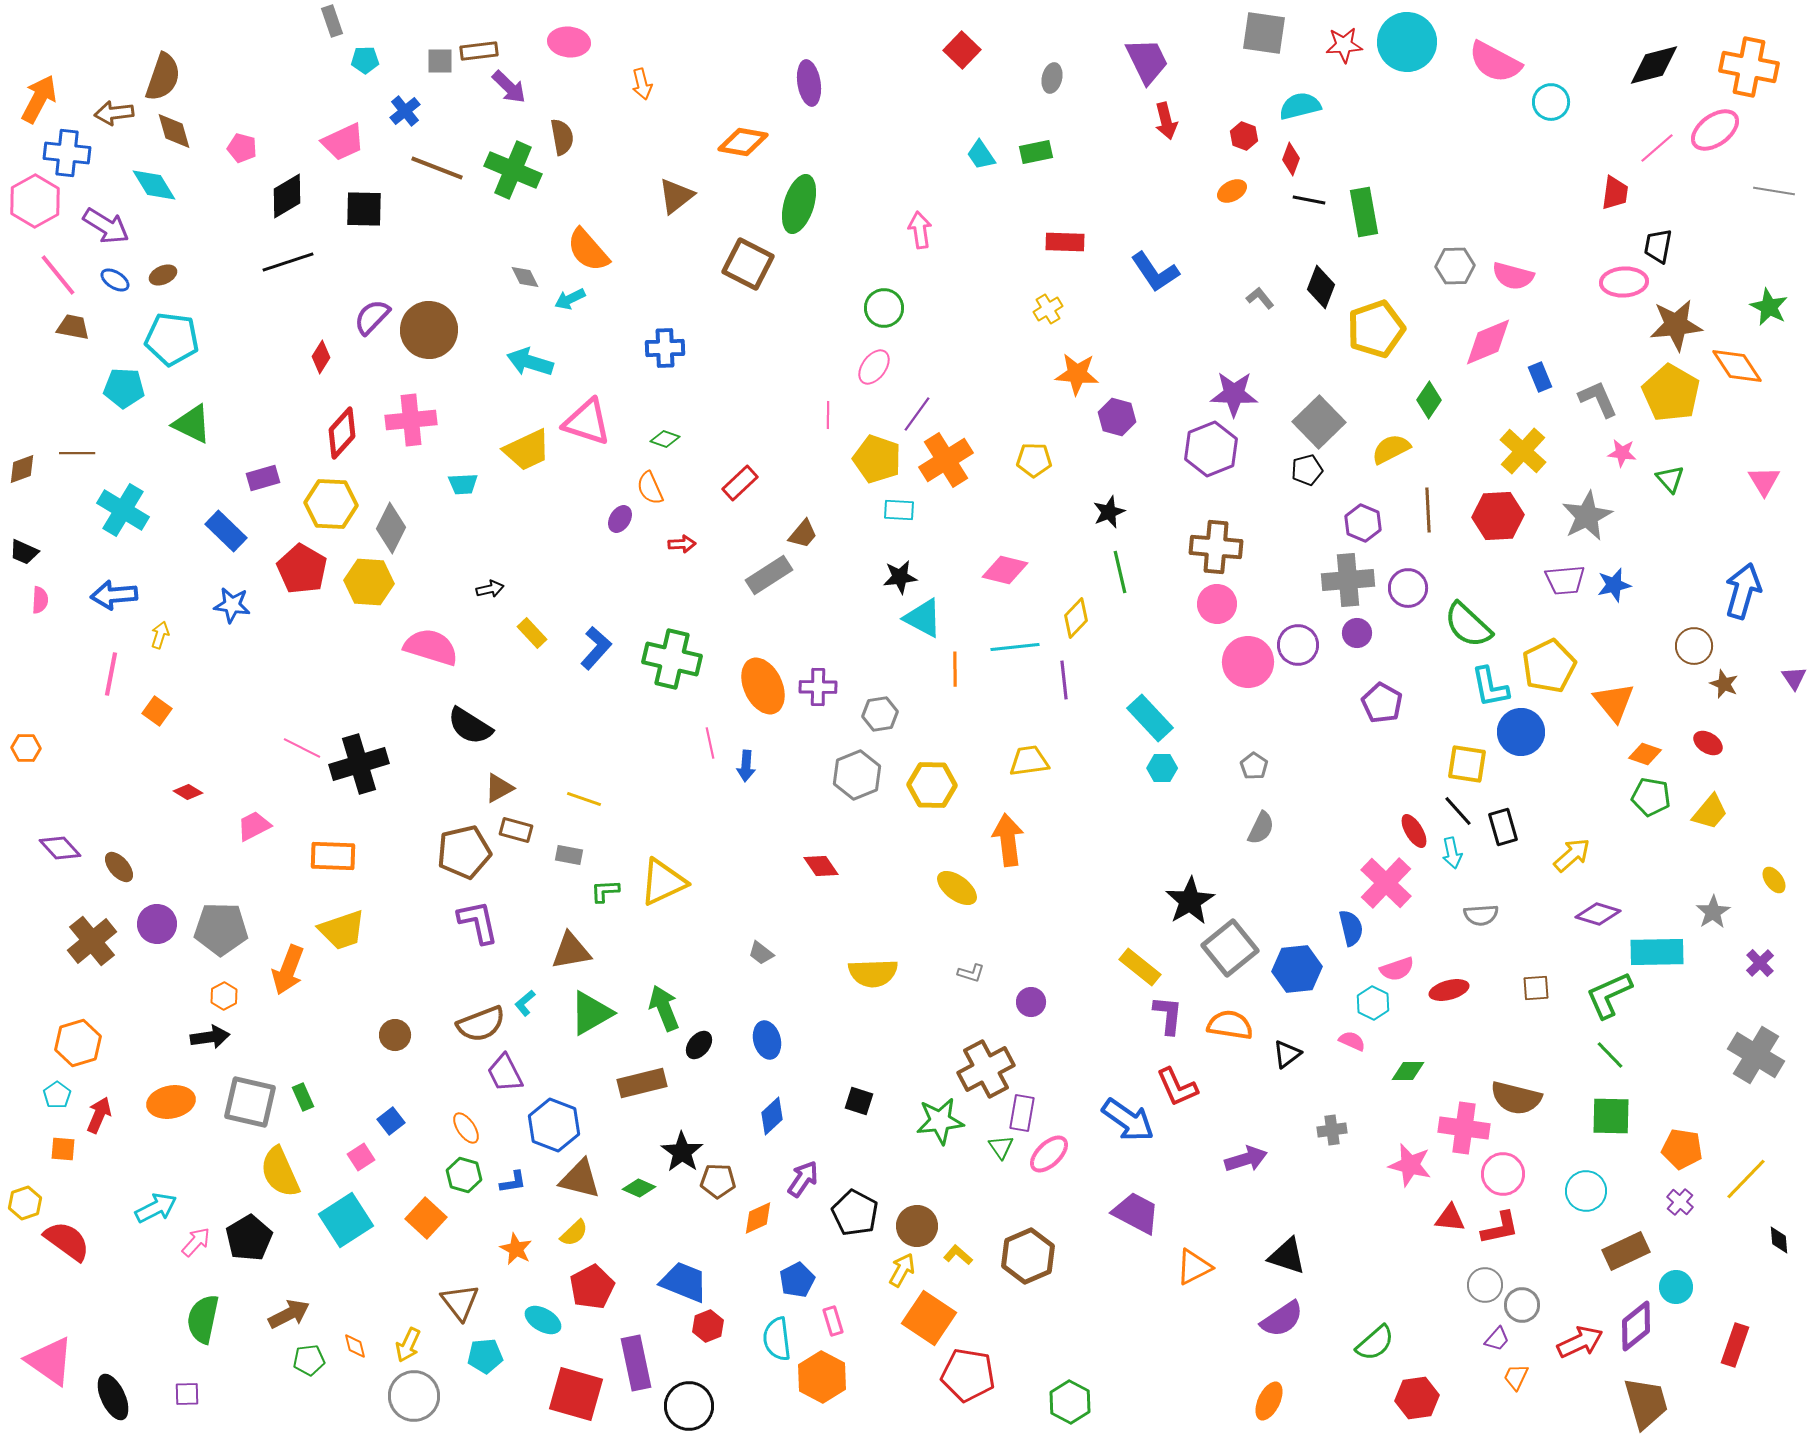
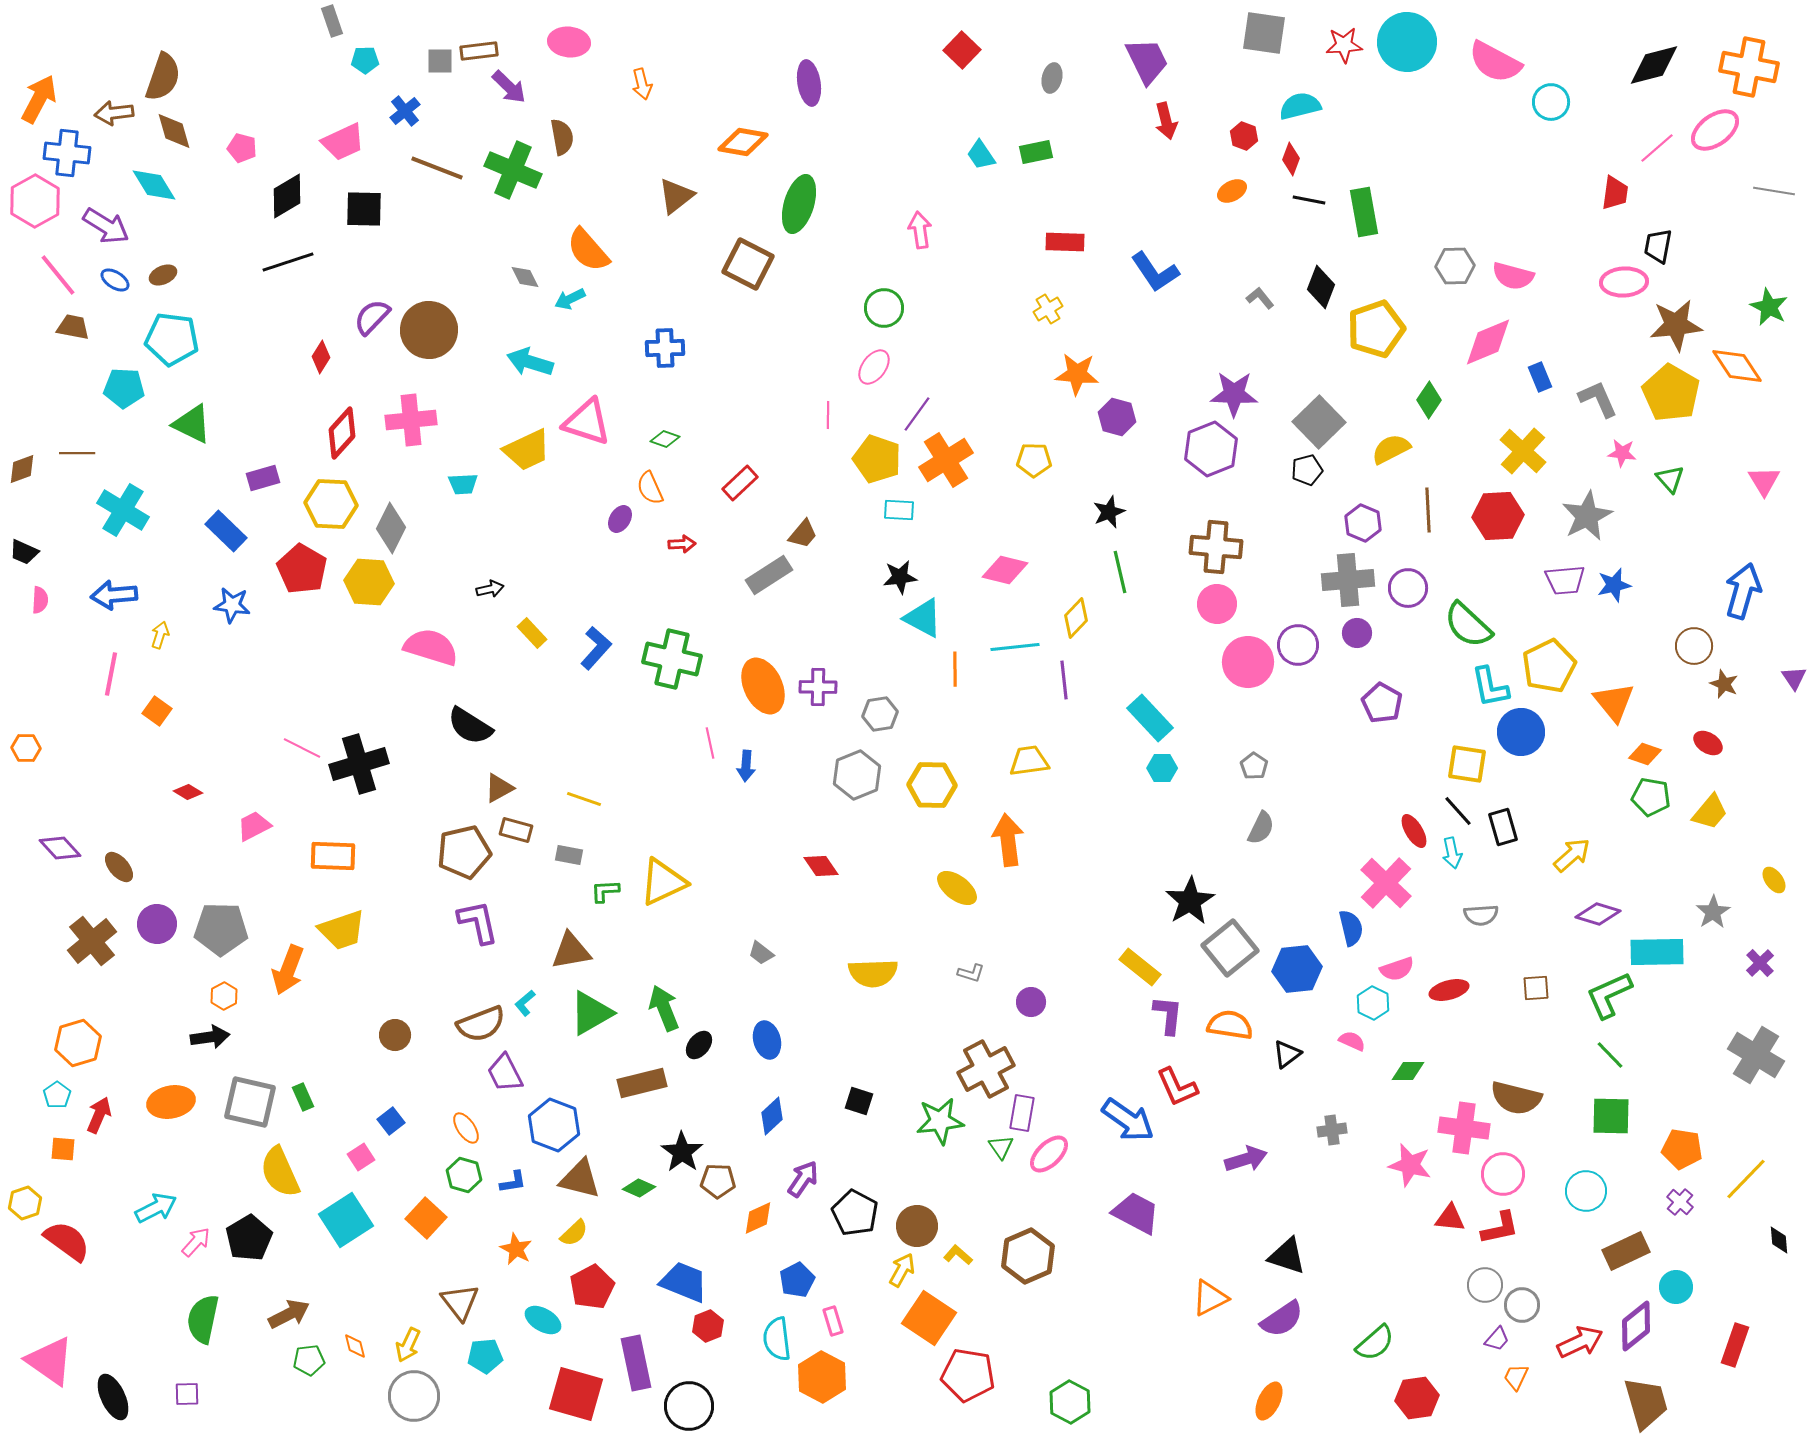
orange triangle at (1194, 1267): moved 16 px right, 31 px down
